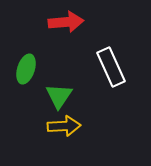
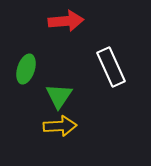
red arrow: moved 1 px up
yellow arrow: moved 4 px left
